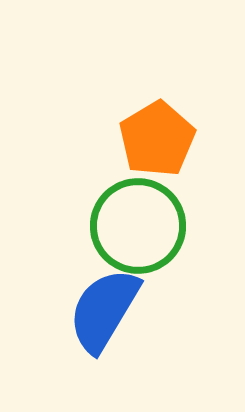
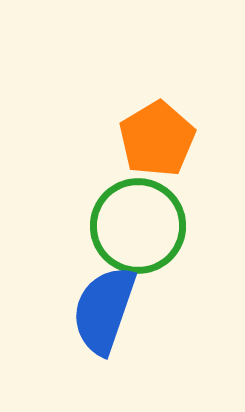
blue semicircle: rotated 12 degrees counterclockwise
